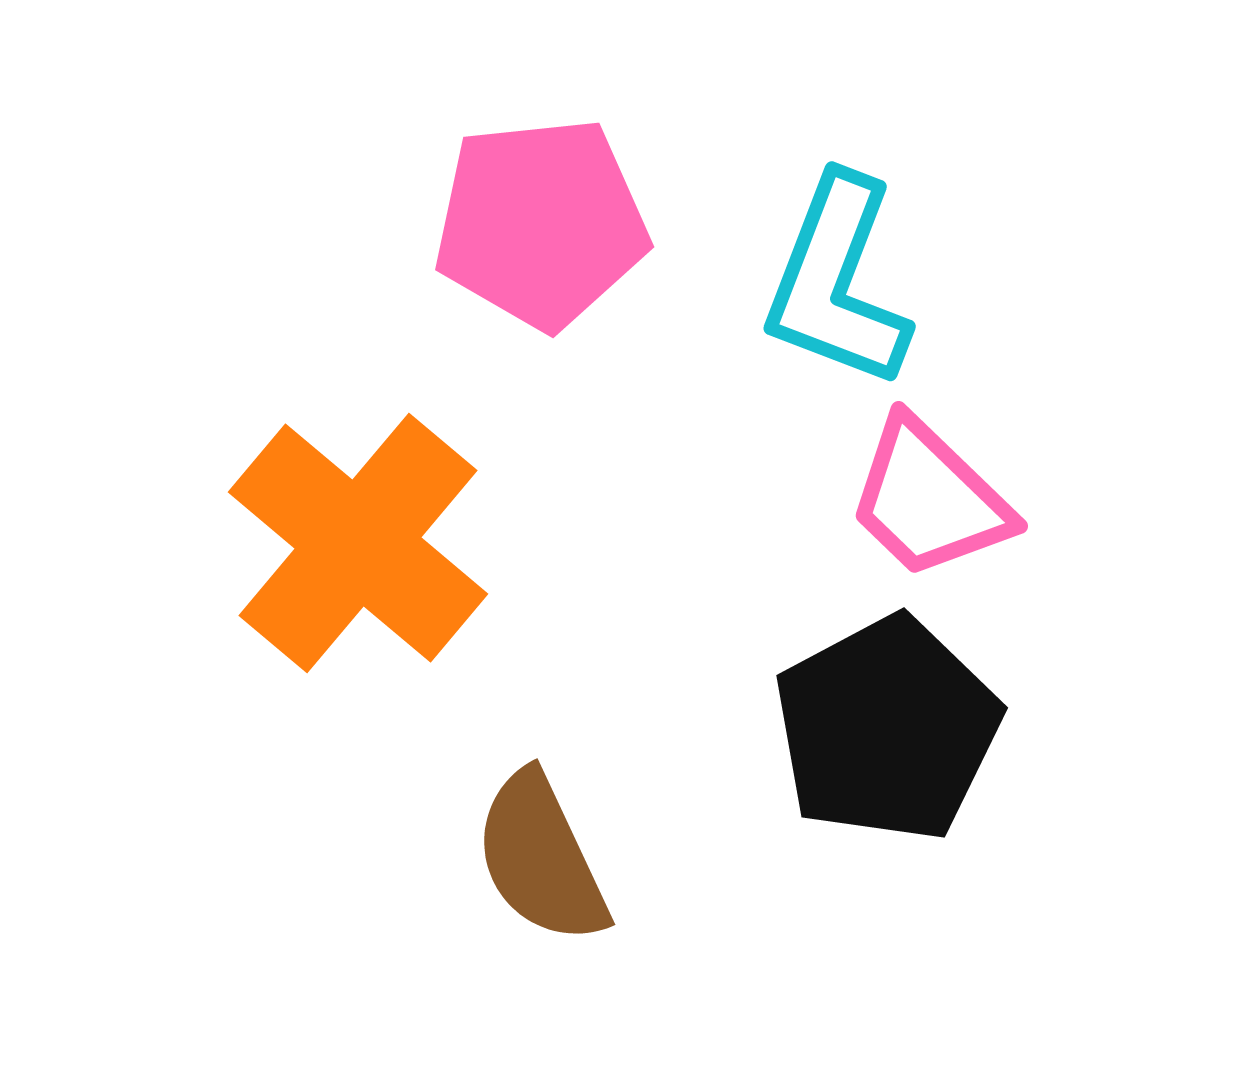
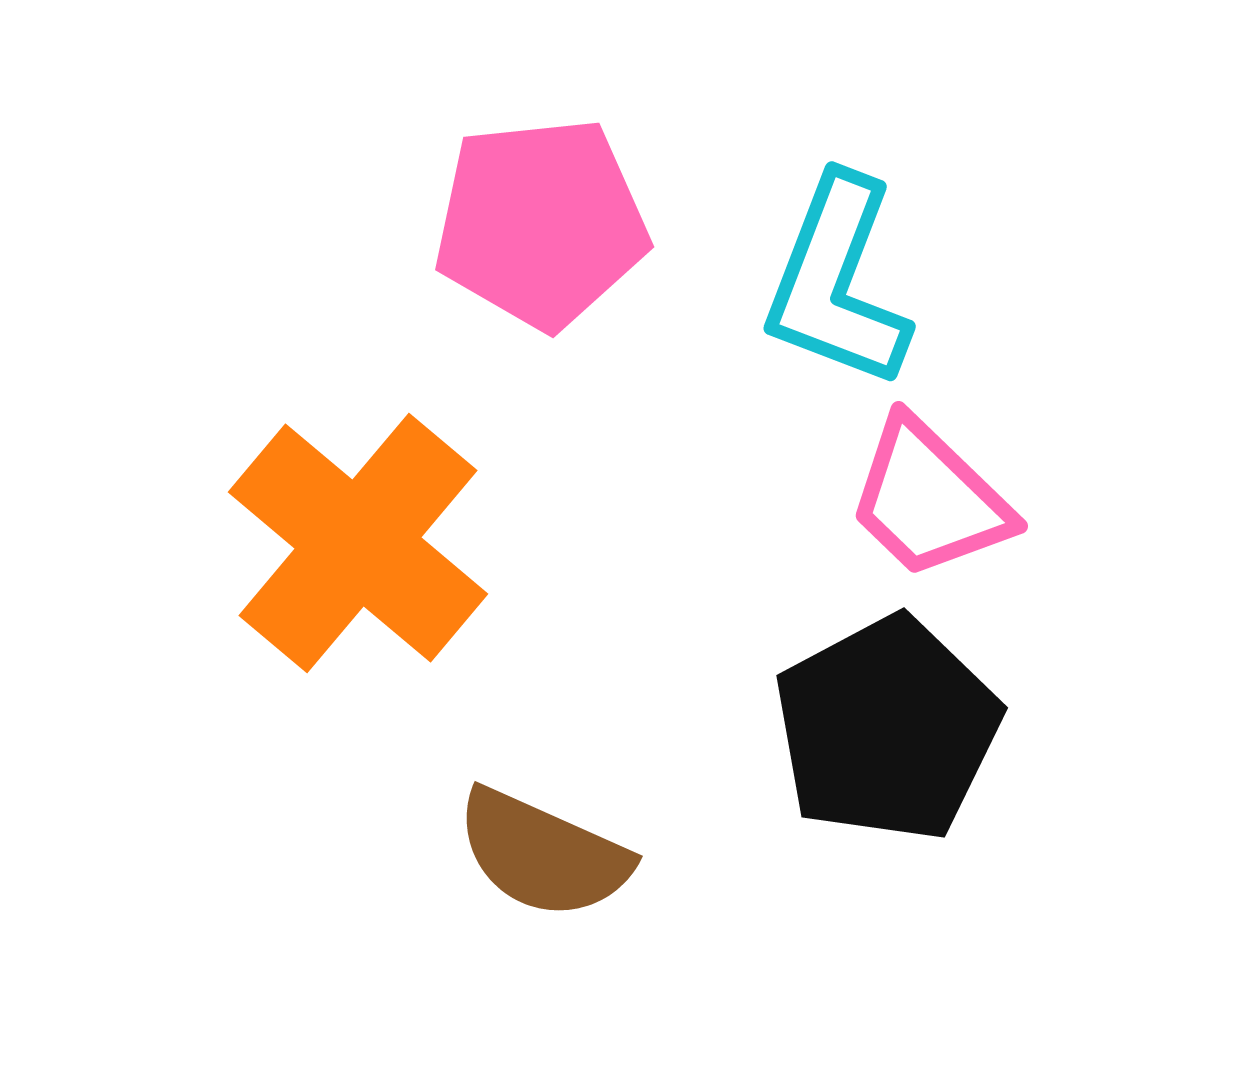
brown semicircle: moved 2 px right, 4 px up; rotated 41 degrees counterclockwise
